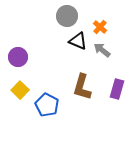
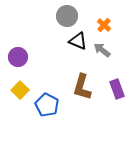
orange cross: moved 4 px right, 2 px up
purple rectangle: rotated 36 degrees counterclockwise
